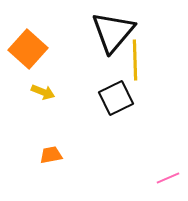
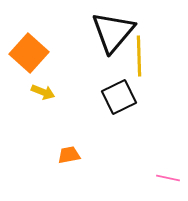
orange square: moved 1 px right, 4 px down
yellow line: moved 4 px right, 4 px up
black square: moved 3 px right, 1 px up
orange trapezoid: moved 18 px right
pink line: rotated 35 degrees clockwise
